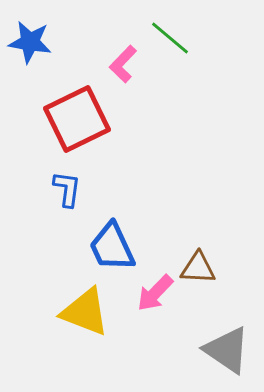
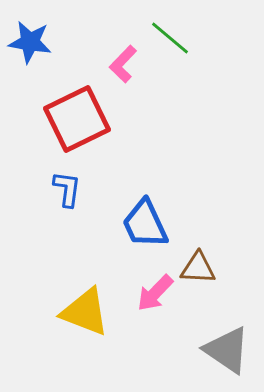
blue trapezoid: moved 33 px right, 23 px up
